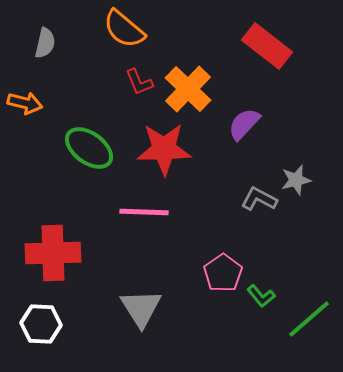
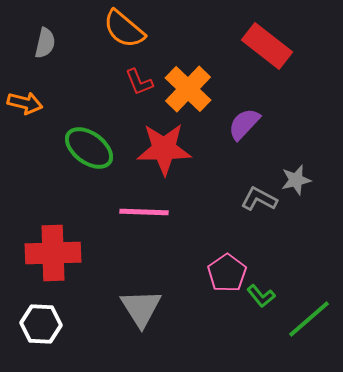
pink pentagon: moved 4 px right
